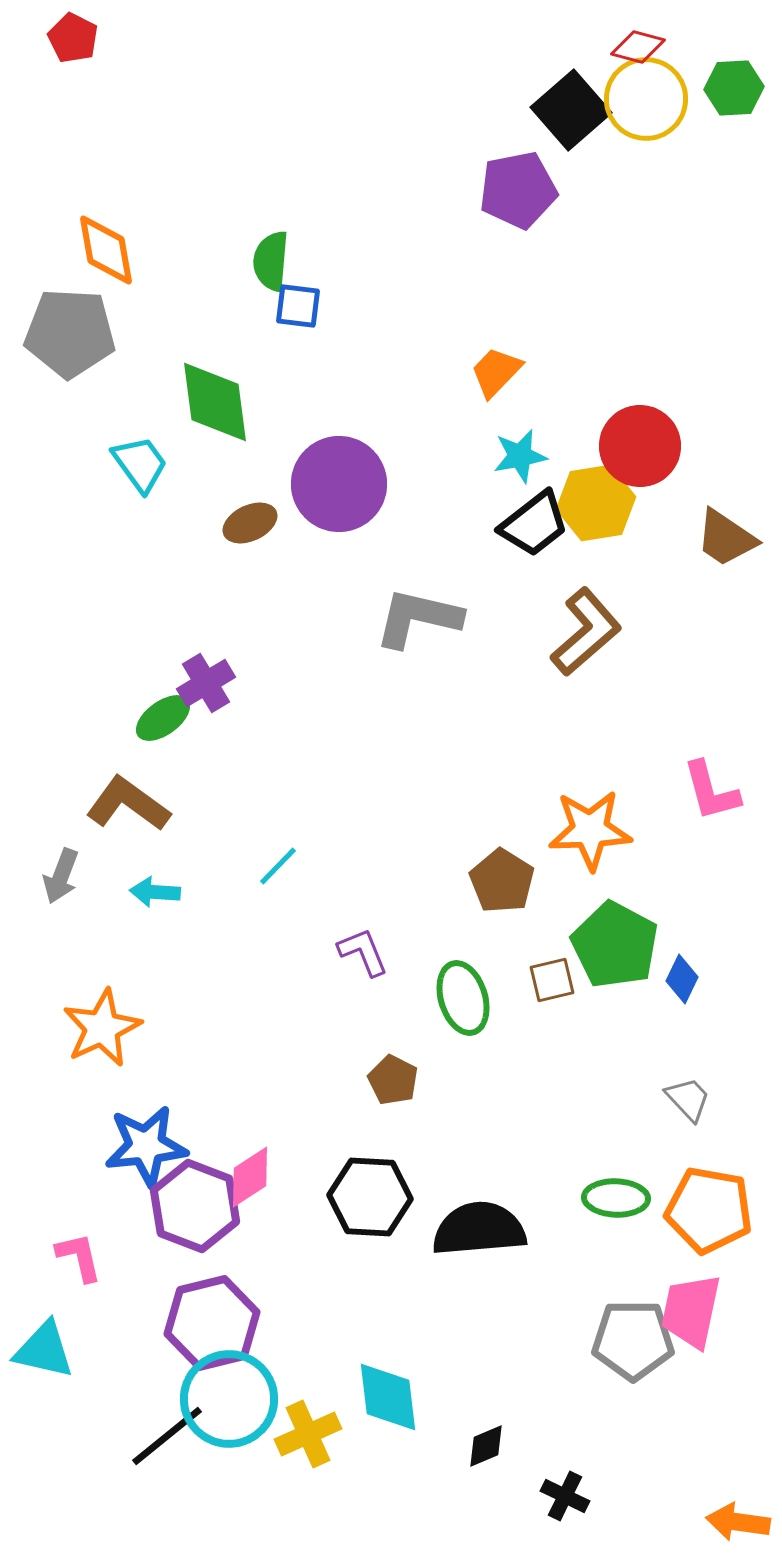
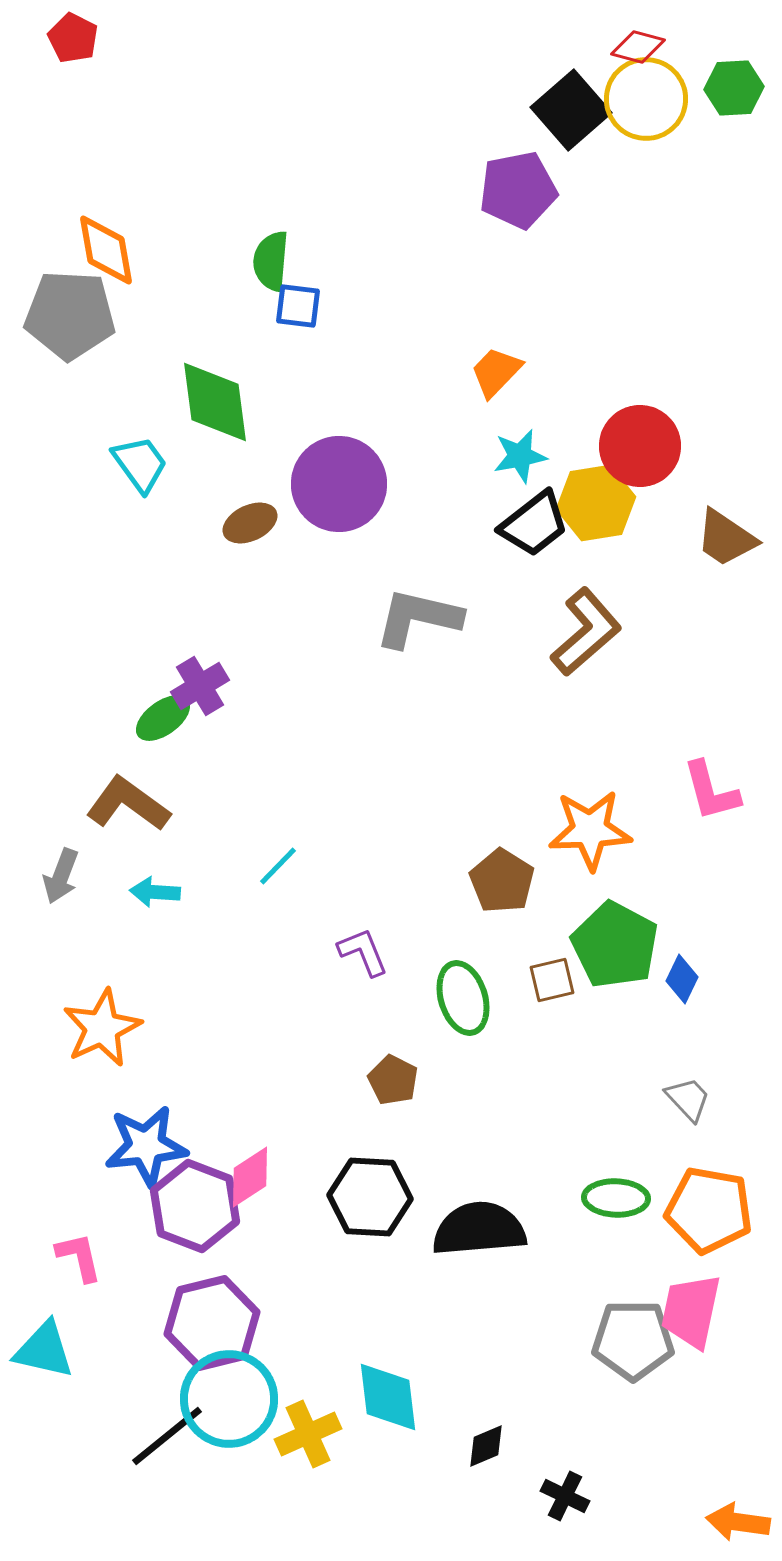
gray pentagon at (70, 333): moved 18 px up
purple cross at (206, 683): moved 6 px left, 3 px down
